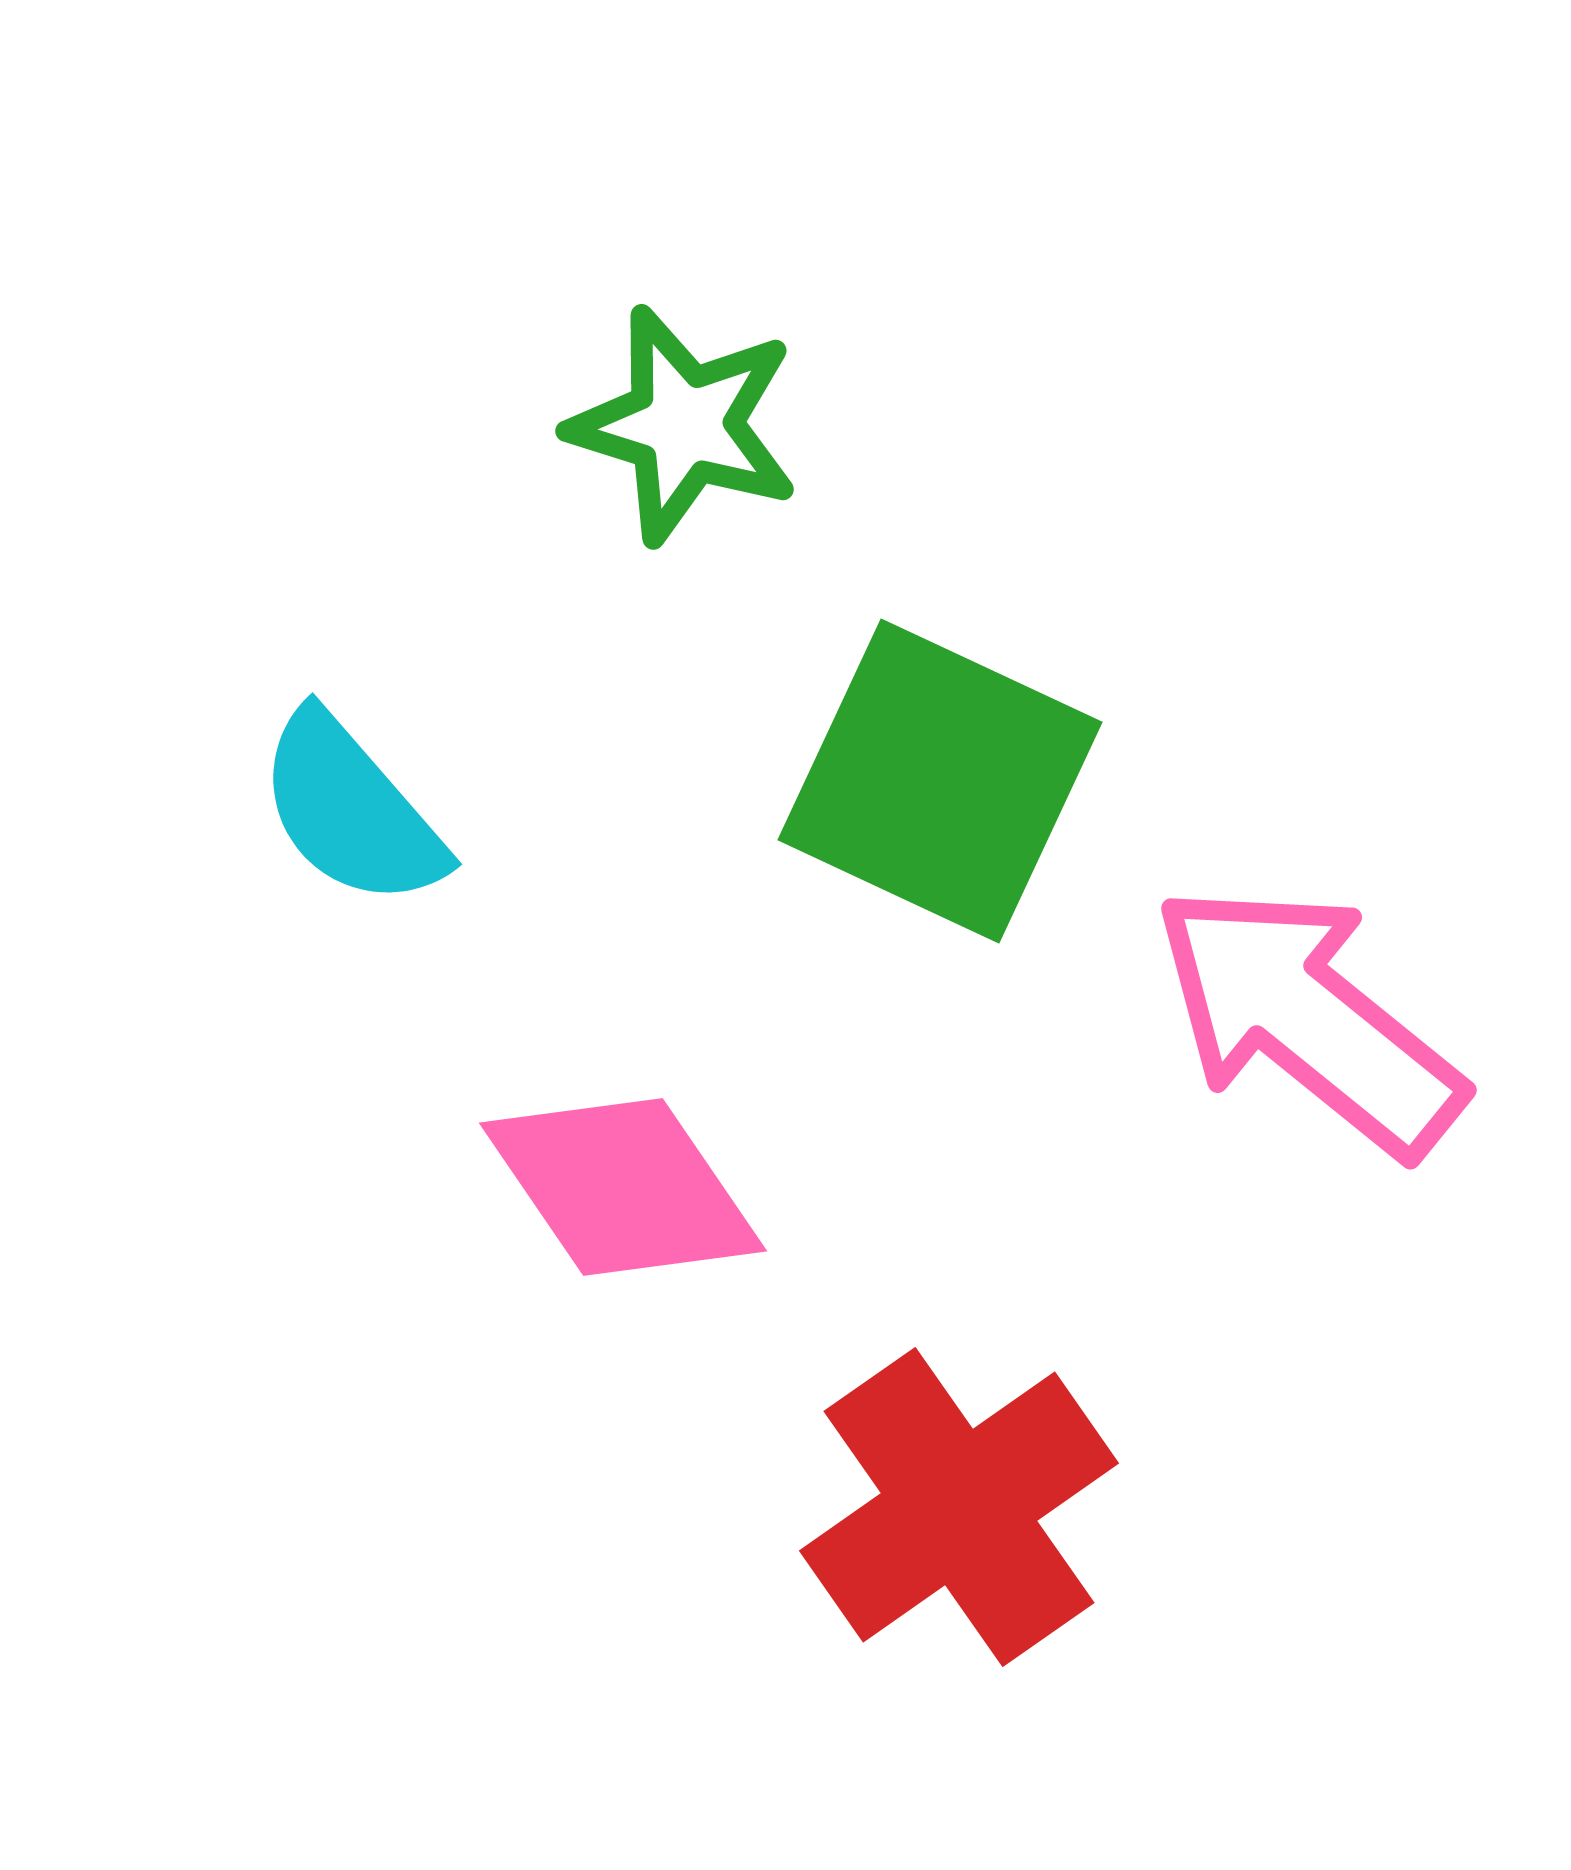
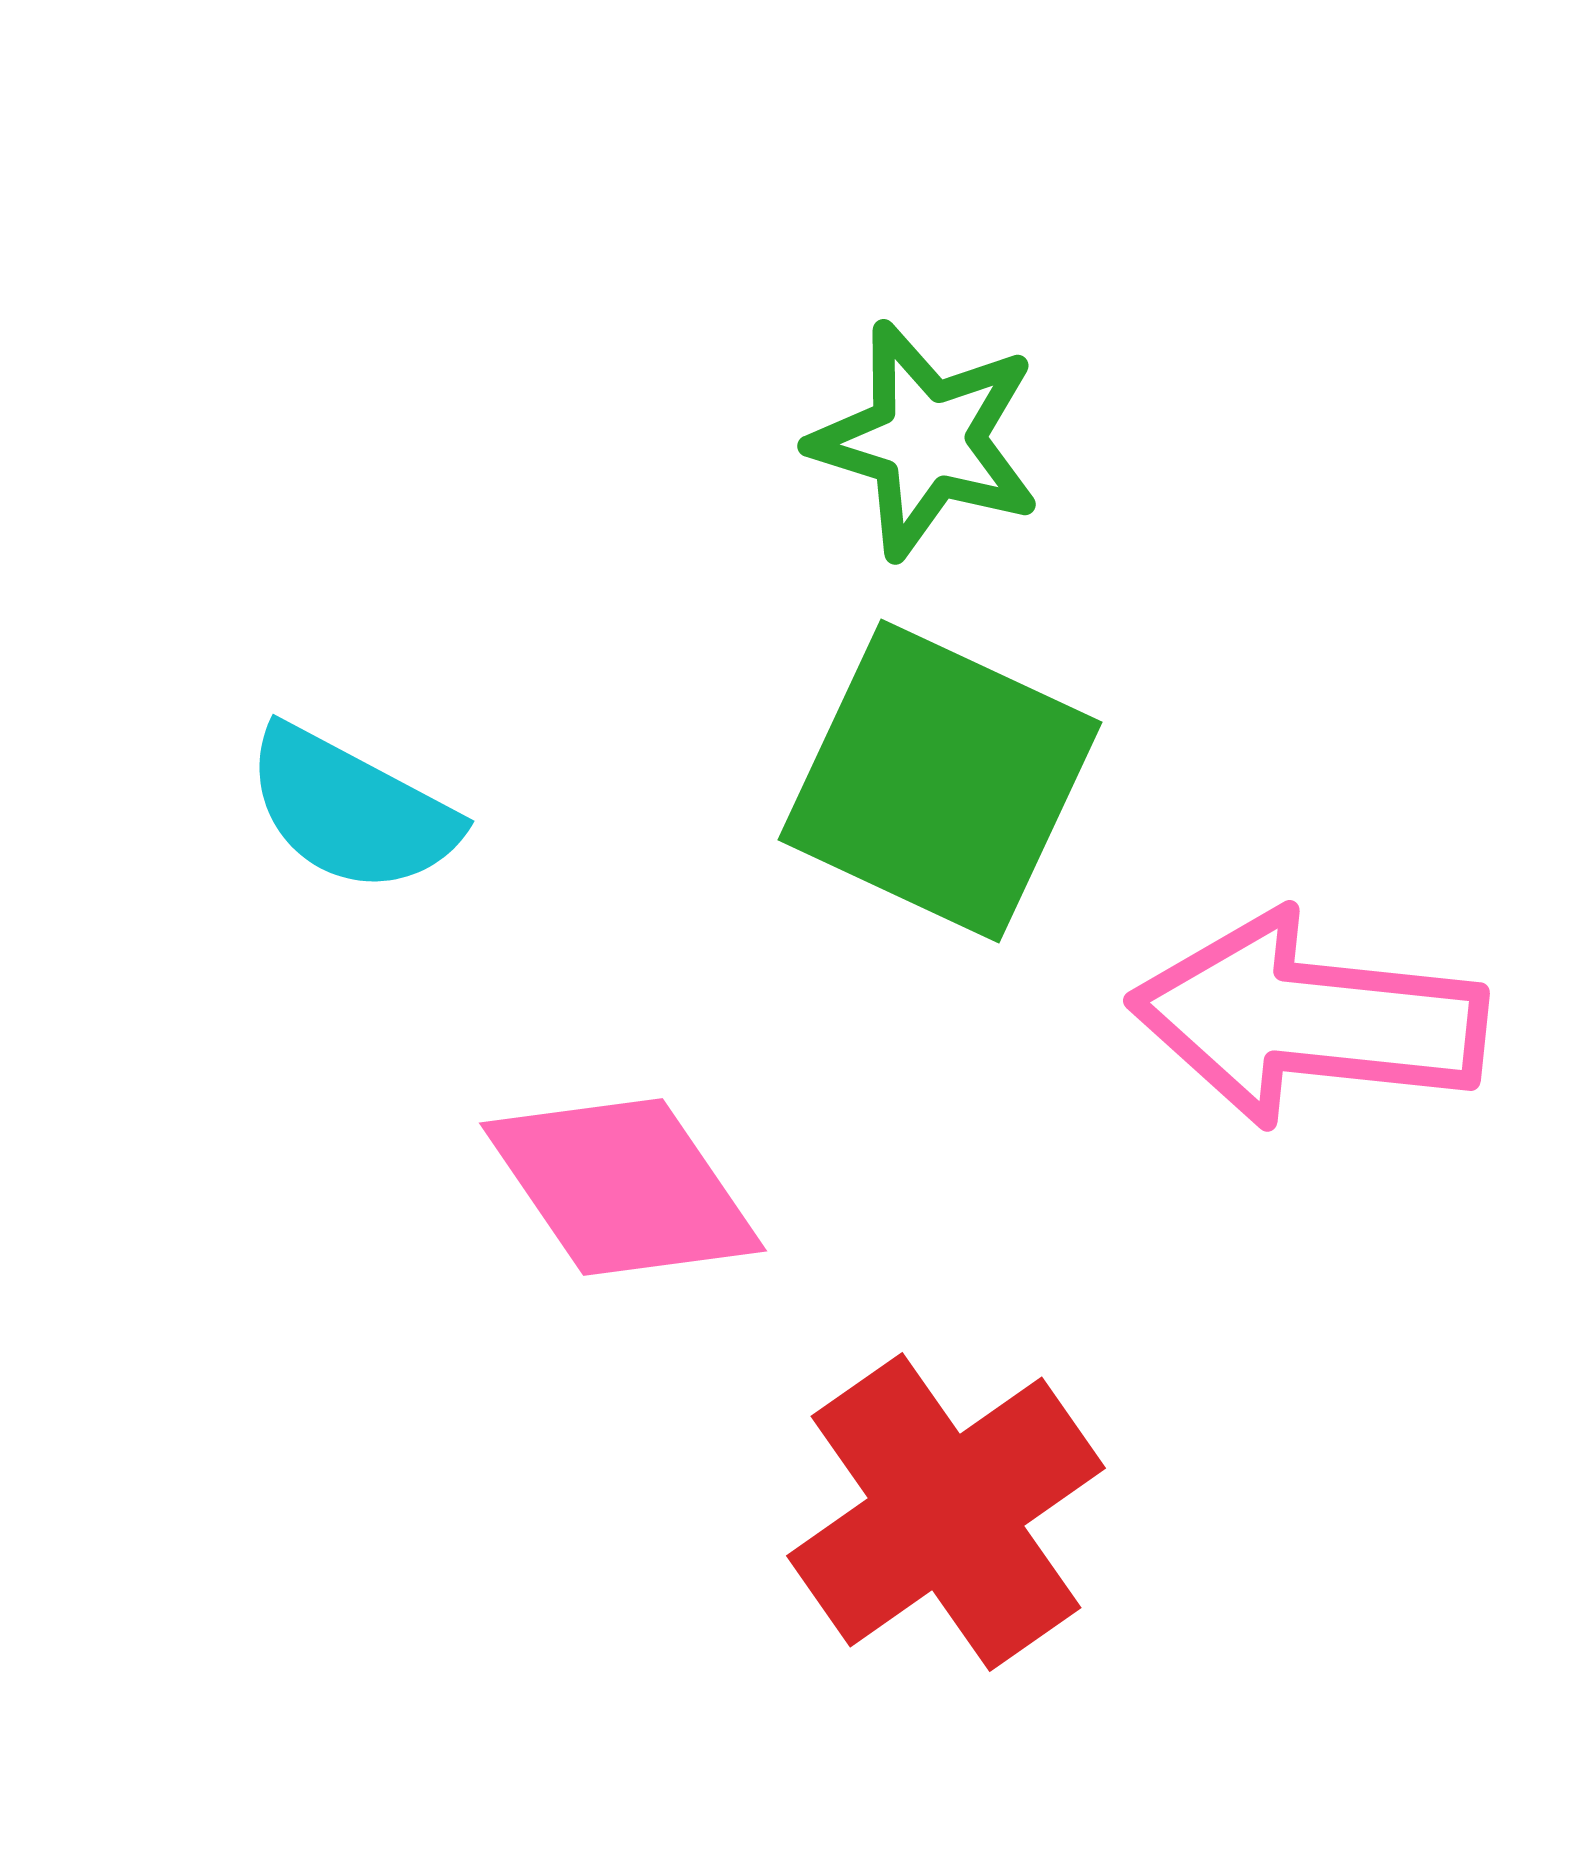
green star: moved 242 px right, 15 px down
cyan semicircle: rotated 21 degrees counterclockwise
pink arrow: rotated 33 degrees counterclockwise
red cross: moved 13 px left, 5 px down
